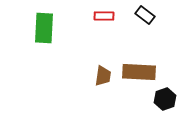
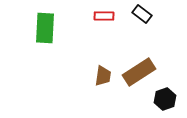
black rectangle: moved 3 px left, 1 px up
green rectangle: moved 1 px right
brown rectangle: rotated 36 degrees counterclockwise
